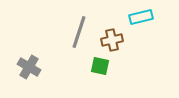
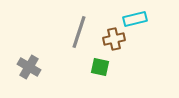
cyan rectangle: moved 6 px left, 2 px down
brown cross: moved 2 px right, 1 px up
green square: moved 1 px down
